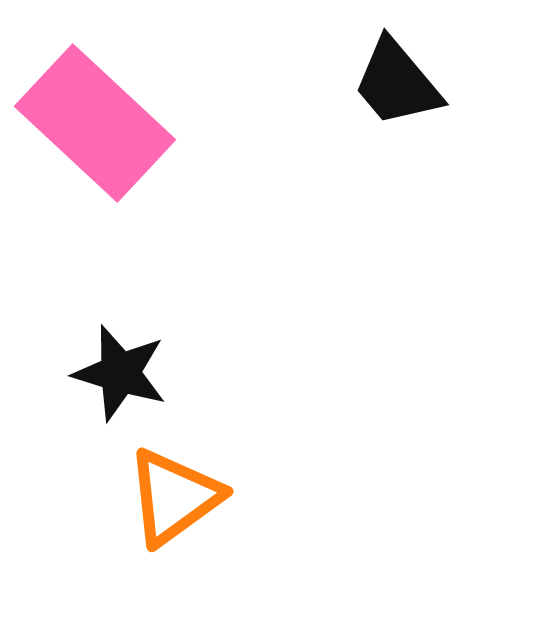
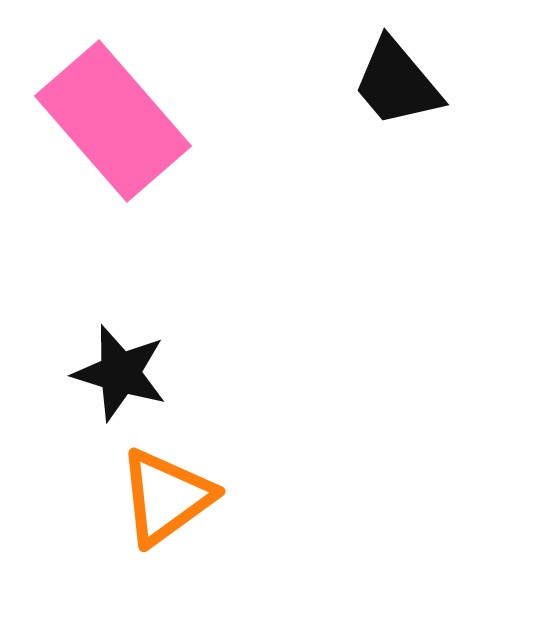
pink rectangle: moved 18 px right, 2 px up; rotated 6 degrees clockwise
orange triangle: moved 8 px left
